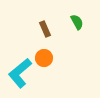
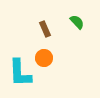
green semicircle: rotated 14 degrees counterclockwise
cyan L-shape: rotated 52 degrees counterclockwise
